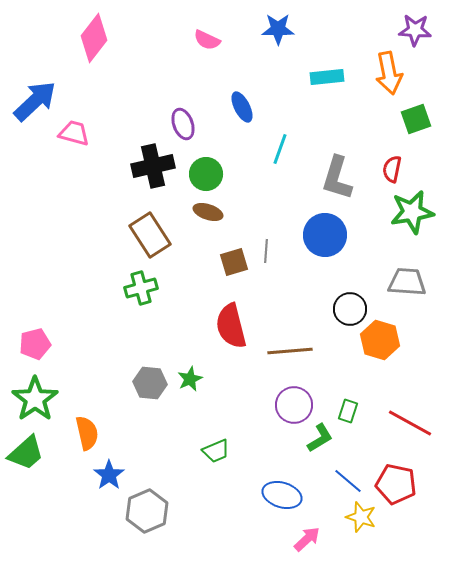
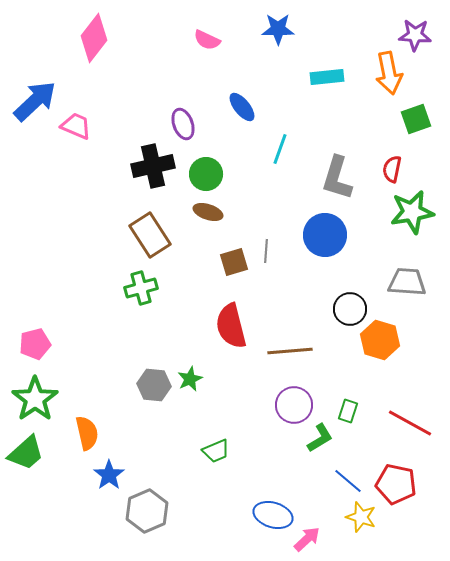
purple star at (415, 30): moved 5 px down
blue ellipse at (242, 107): rotated 12 degrees counterclockwise
pink trapezoid at (74, 133): moved 2 px right, 7 px up; rotated 8 degrees clockwise
gray hexagon at (150, 383): moved 4 px right, 2 px down
blue ellipse at (282, 495): moved 9 px left, 20 px down
